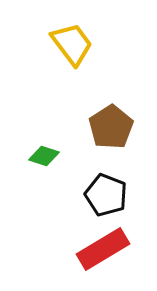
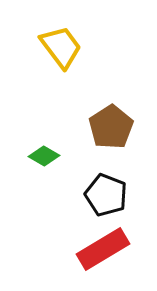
yellow trapezoid: moved 11 px left, 3 px down
green diamond: rotated 12 degrees clockwise
